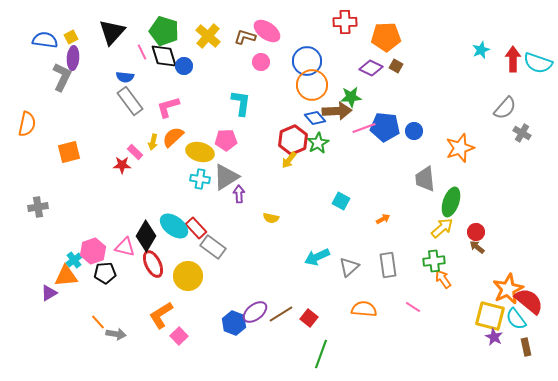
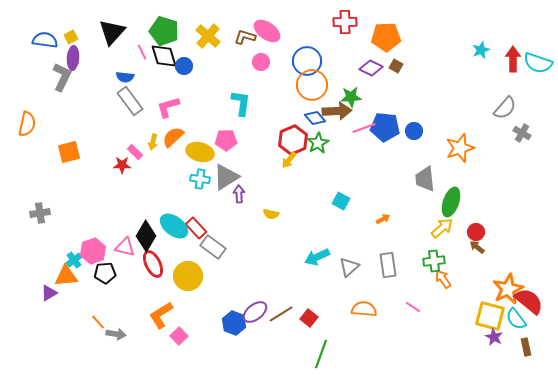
gray cross at (38, 207): moved 2 px right, 6 px down
yellow semicircle at (271, 218): moved 4 px up
